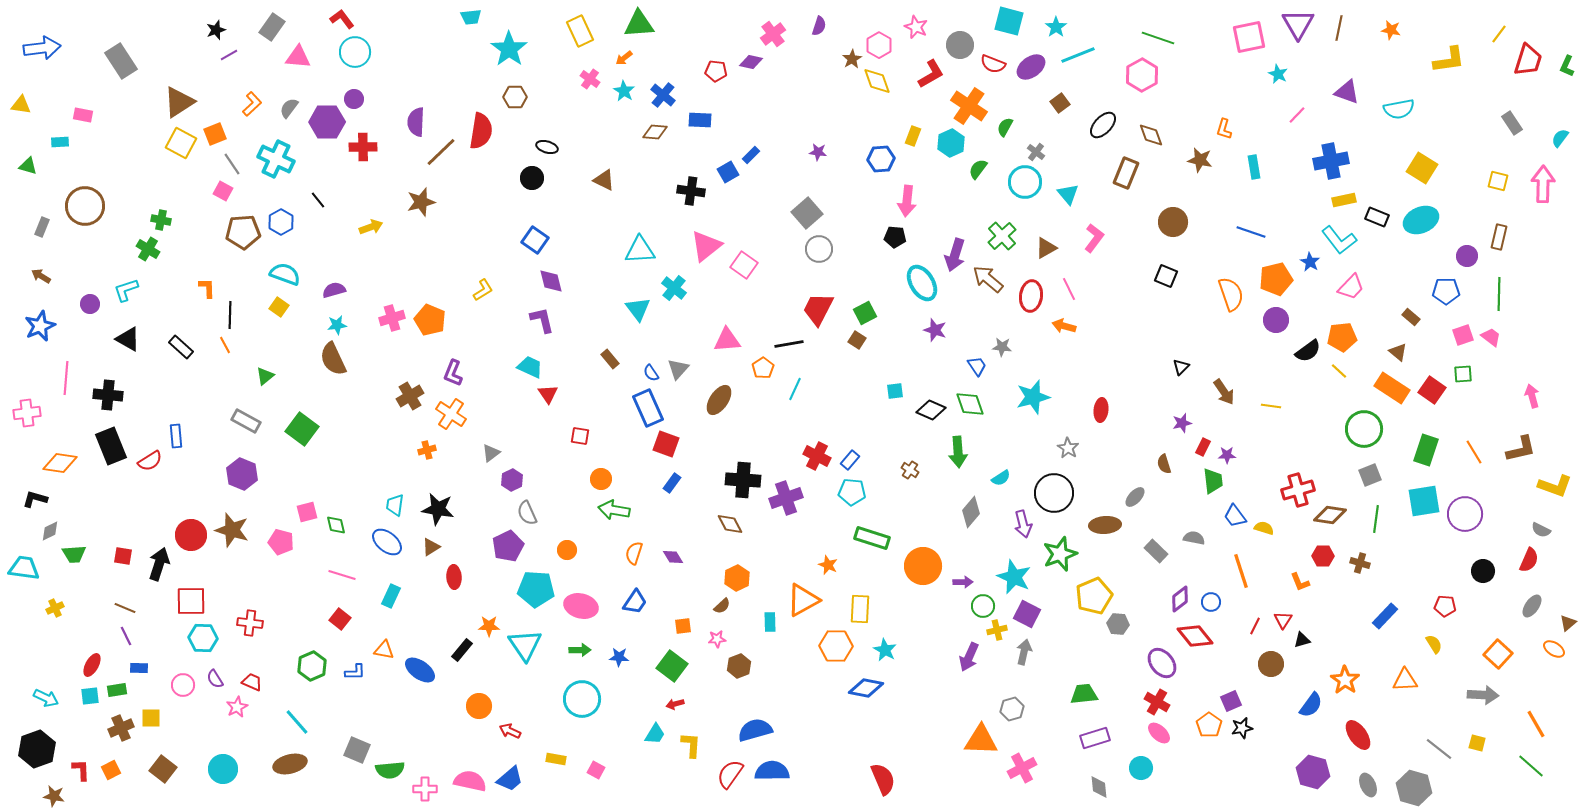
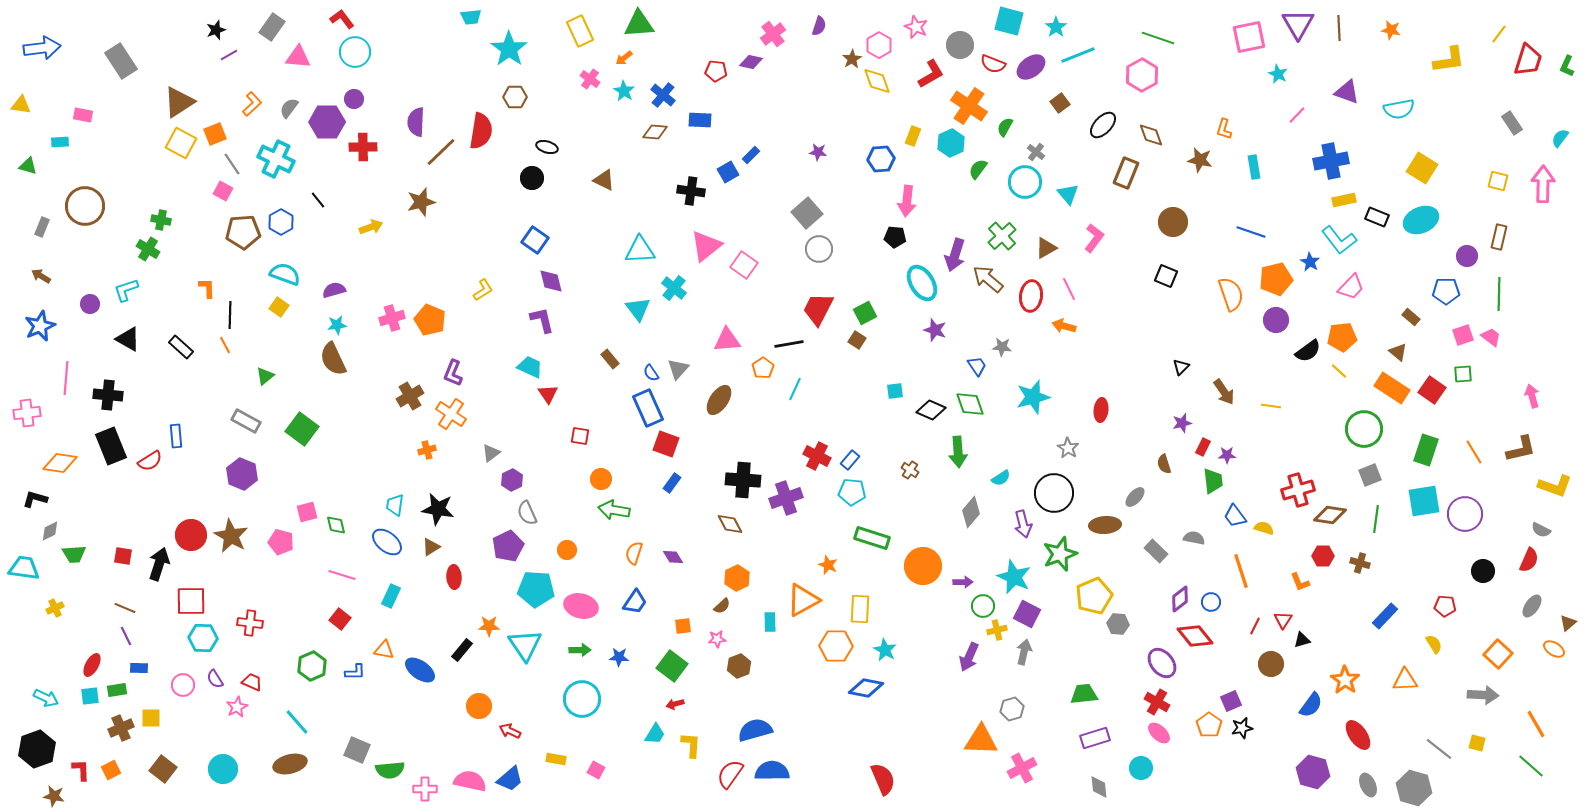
brown line at (1339, 28): rotated 15 degrees counterclockwise
brown star at (232, 530): moved 1 px left, 6 px down; rotated 12 degrees clockwise
